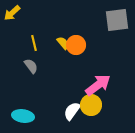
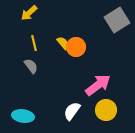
yellow arrow: moved 17 px right
gray square: rotated 25 degrees counterclockwise
orange circle: moved 2 px down
yellow circle: moved 15 px right, 5 px down
